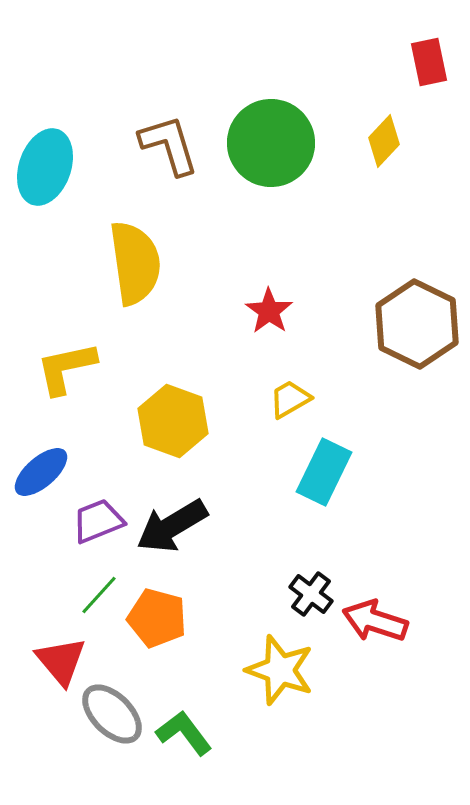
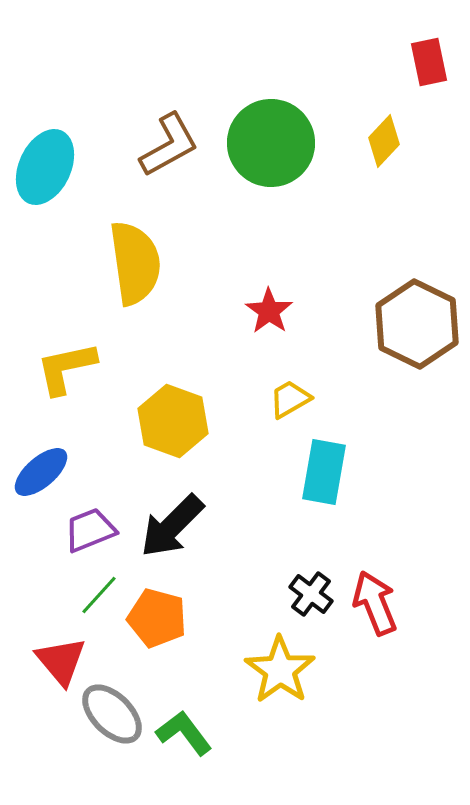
brown L-shape: rotated 78 degrees clockwise
cyan ellipse: rotated 6 degrees clockwise
cyan rectangle: rotated 16 degrees counterclockwise
purple trapezoid: moved 8 px left, 9 px down
black arrow: rotated 14 degrees counterclockwise
red arrow: moved 18 px up; rotated 50 degrees clockwise
yellow star: rotated 16 degrees clockwise
